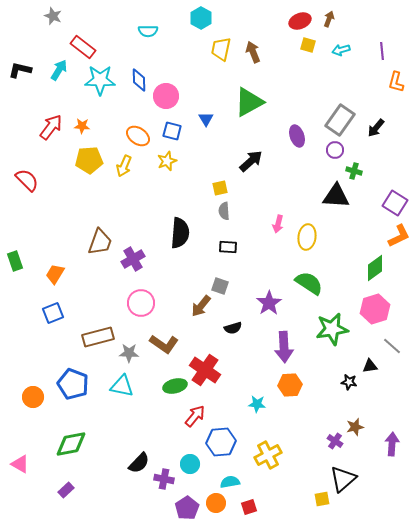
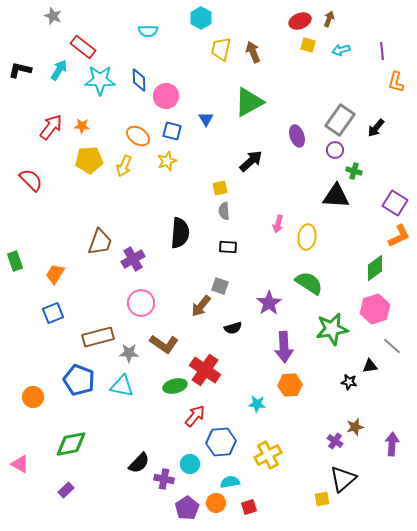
red semicircle at (27, 180): moved 4 px right
blue pentagon at (73, 384): moved 6 px right, 4 px up
